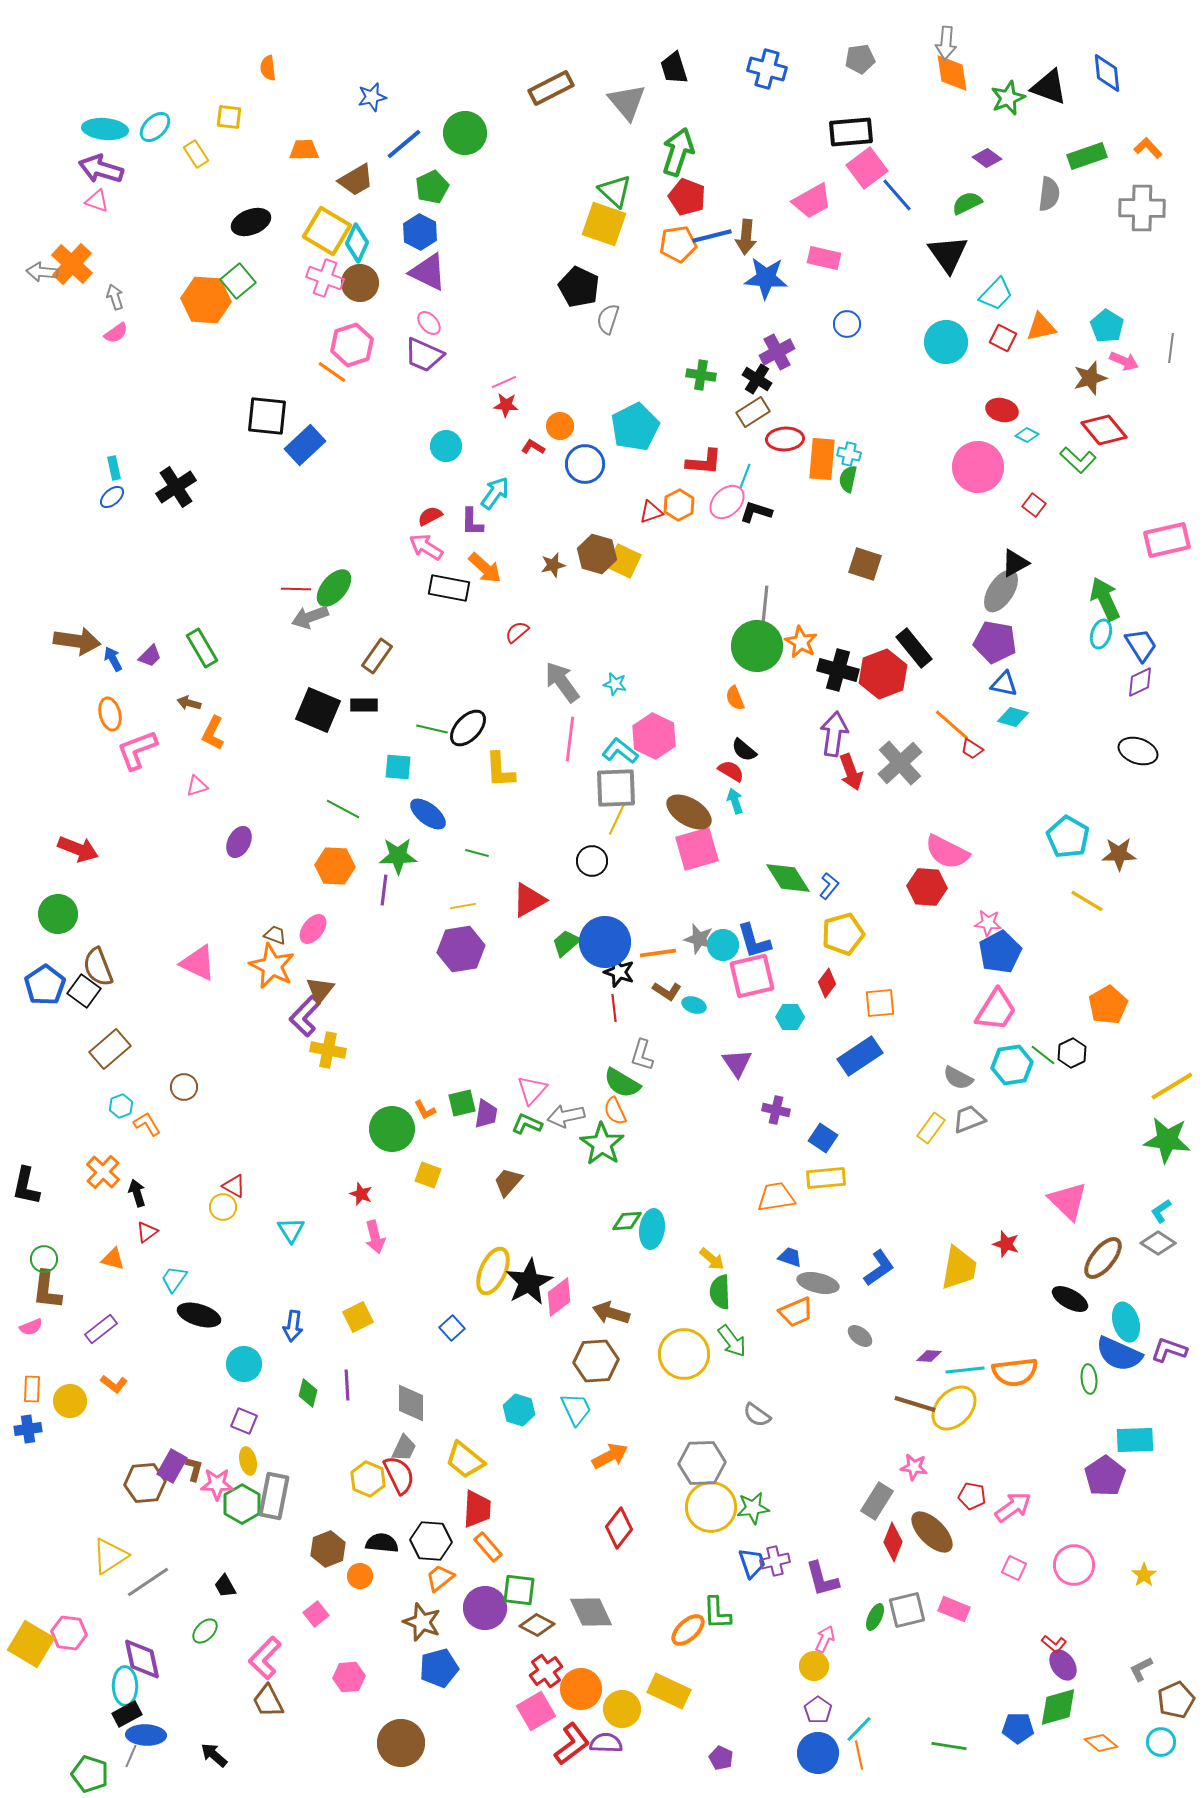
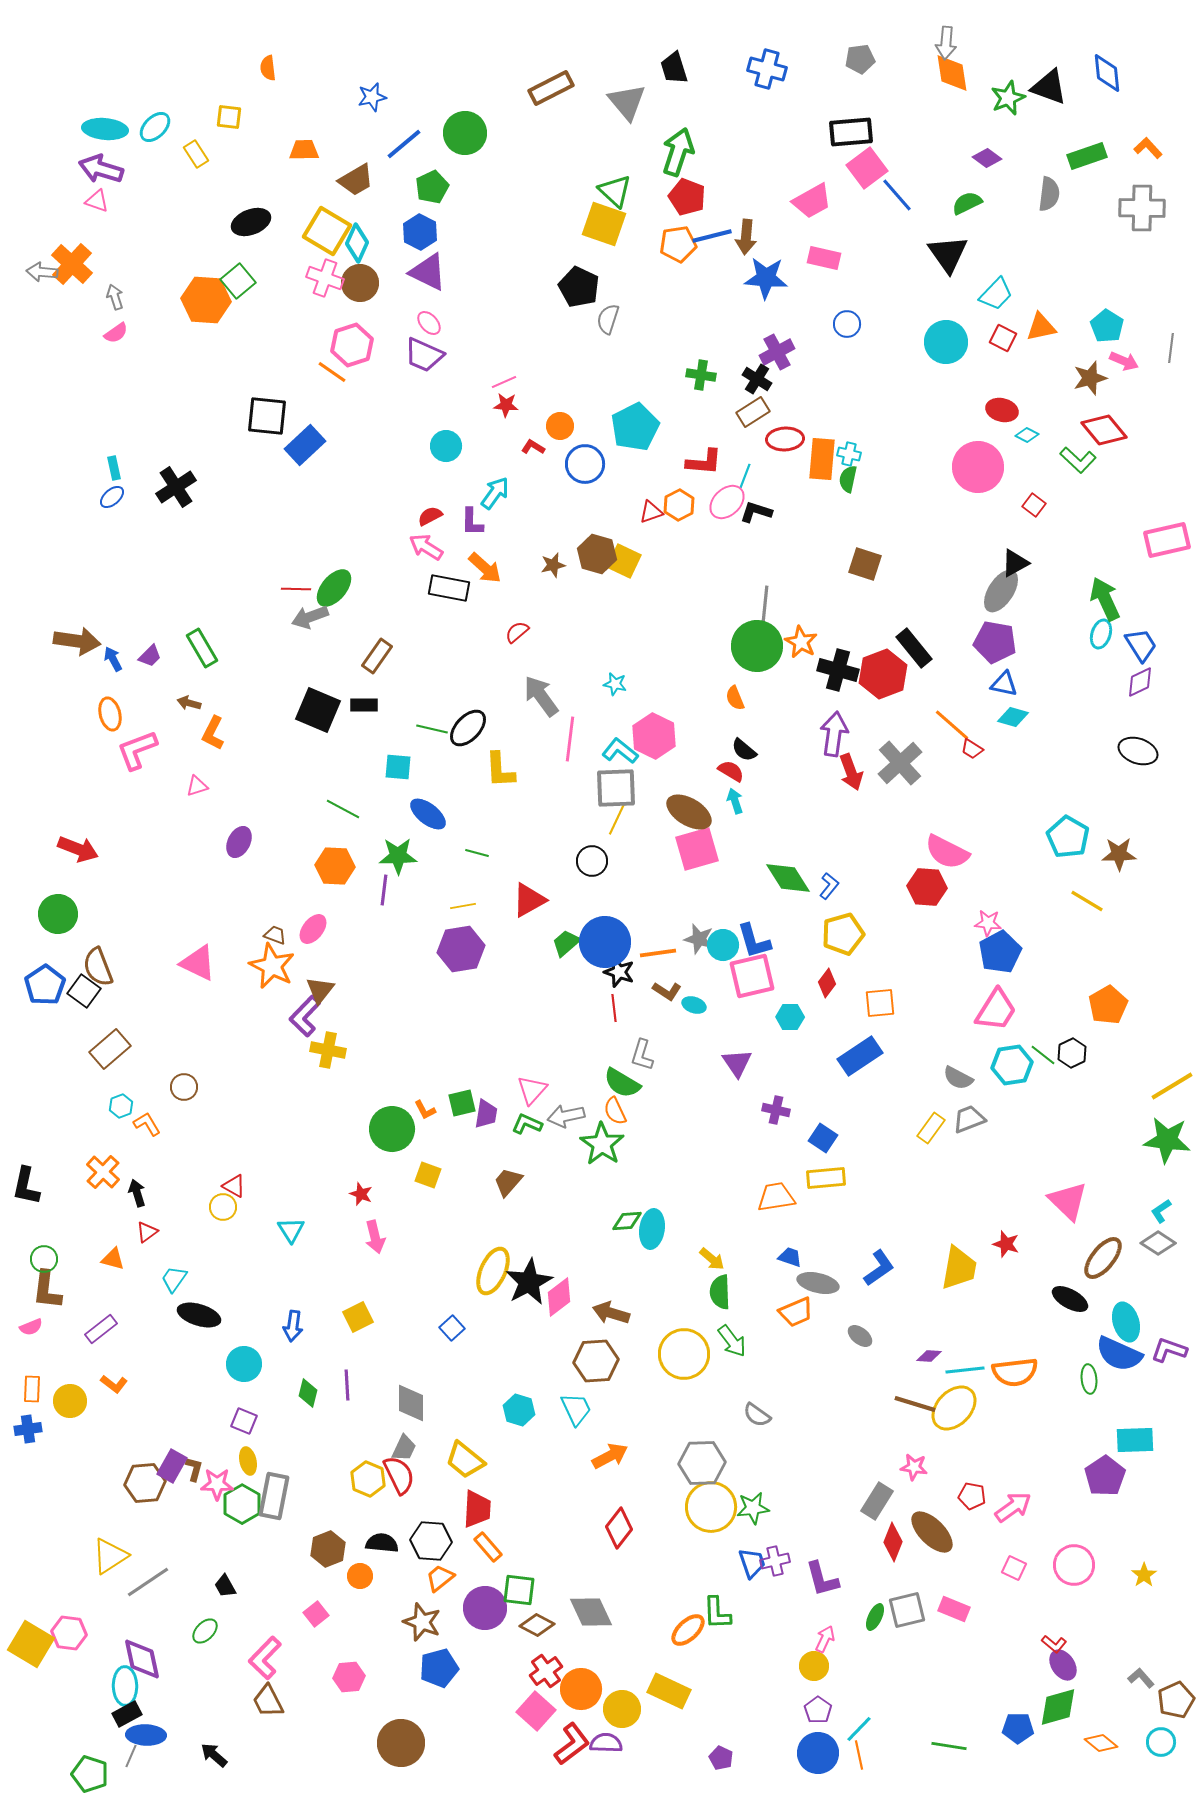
gray arrow at (562, 682): moved 21 px left, 14 px down
gray L-shape at (1141, 1669): moved 9 px down; rotated 76 degrees clockwise
pink square at (536, 1711): rotated 18 degrees counterclockwise
